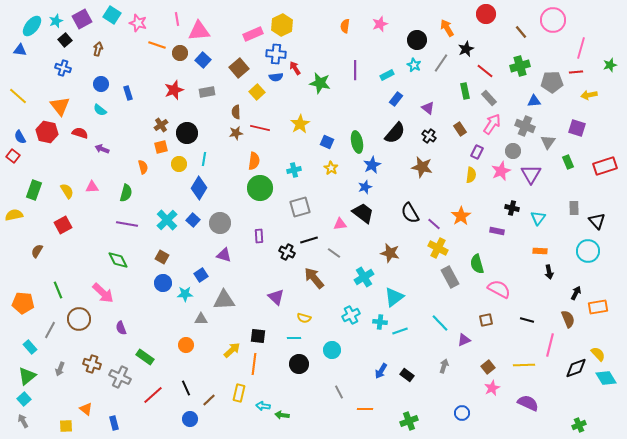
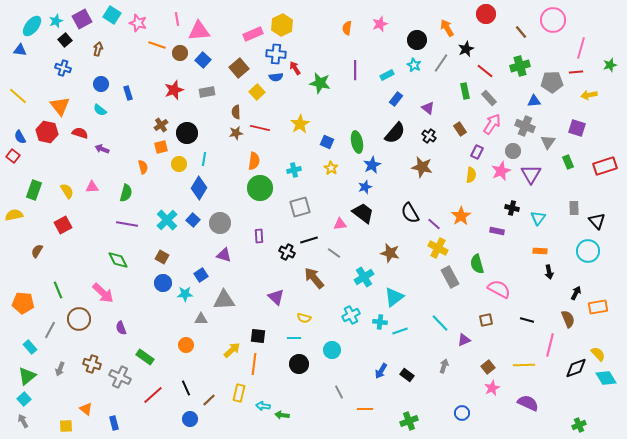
orange semicircle at (345, 26): moved 2 px right, 2 px down
